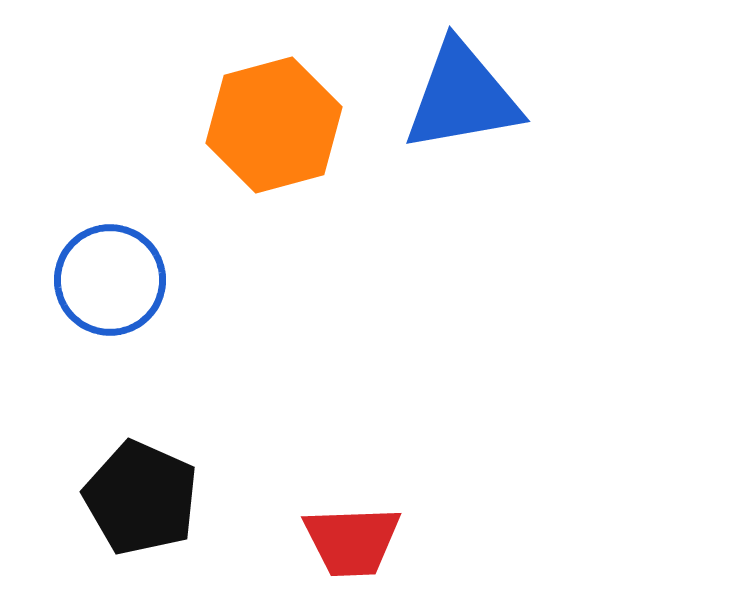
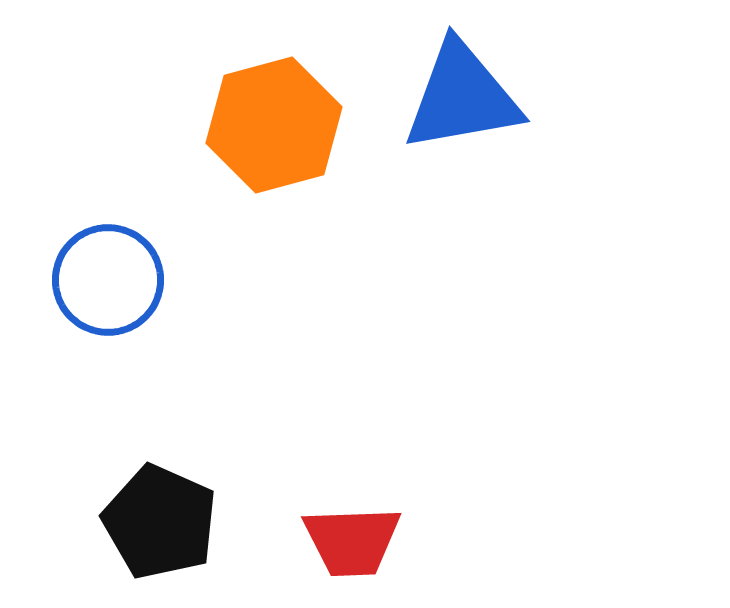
blue circle: moved 2 px left
black pentagon: moved 19 px right, 24 px down
